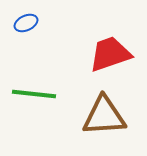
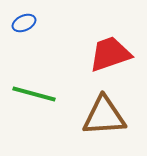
blue ellipse: moved 2 px left
green line: rotated 9 degrees clockwise
